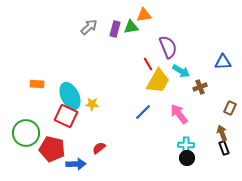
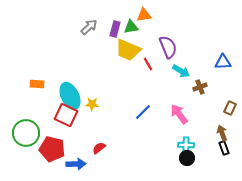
yellow trapezoid: moved 30 px left, 31 px up; rotated 84 degrees clockwise
red square: moved 1 px up
